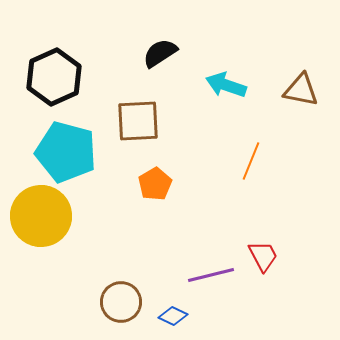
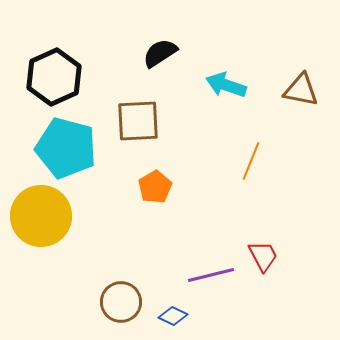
cyan pentagon: moved 4 px up
orange pentagon: moved 3 px down
